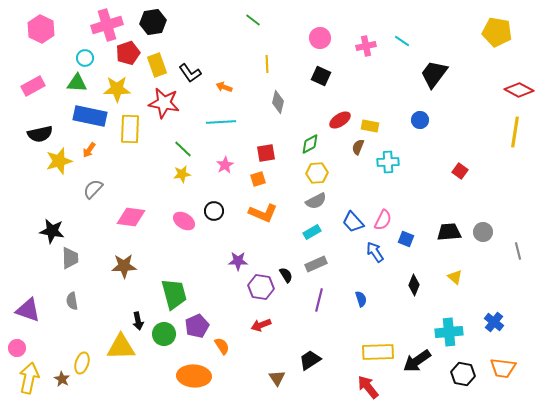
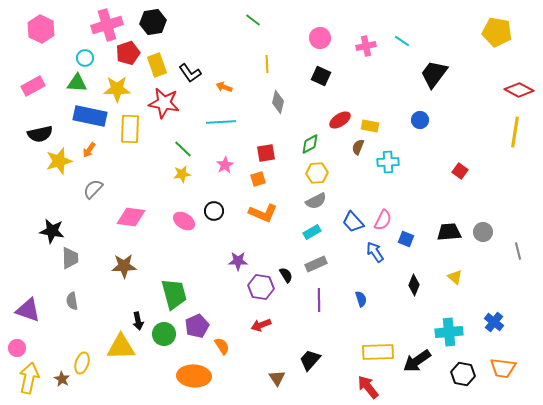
purple line at (319, 300): rotated 15 degrees counterclockwise
black trapezoid at (310, 360): rotated 15 degrees counterclockwise
